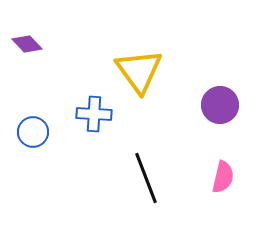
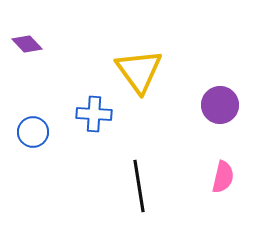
black line: moved 7 px left, 8 px down; rotated 12 degrees clockwise
